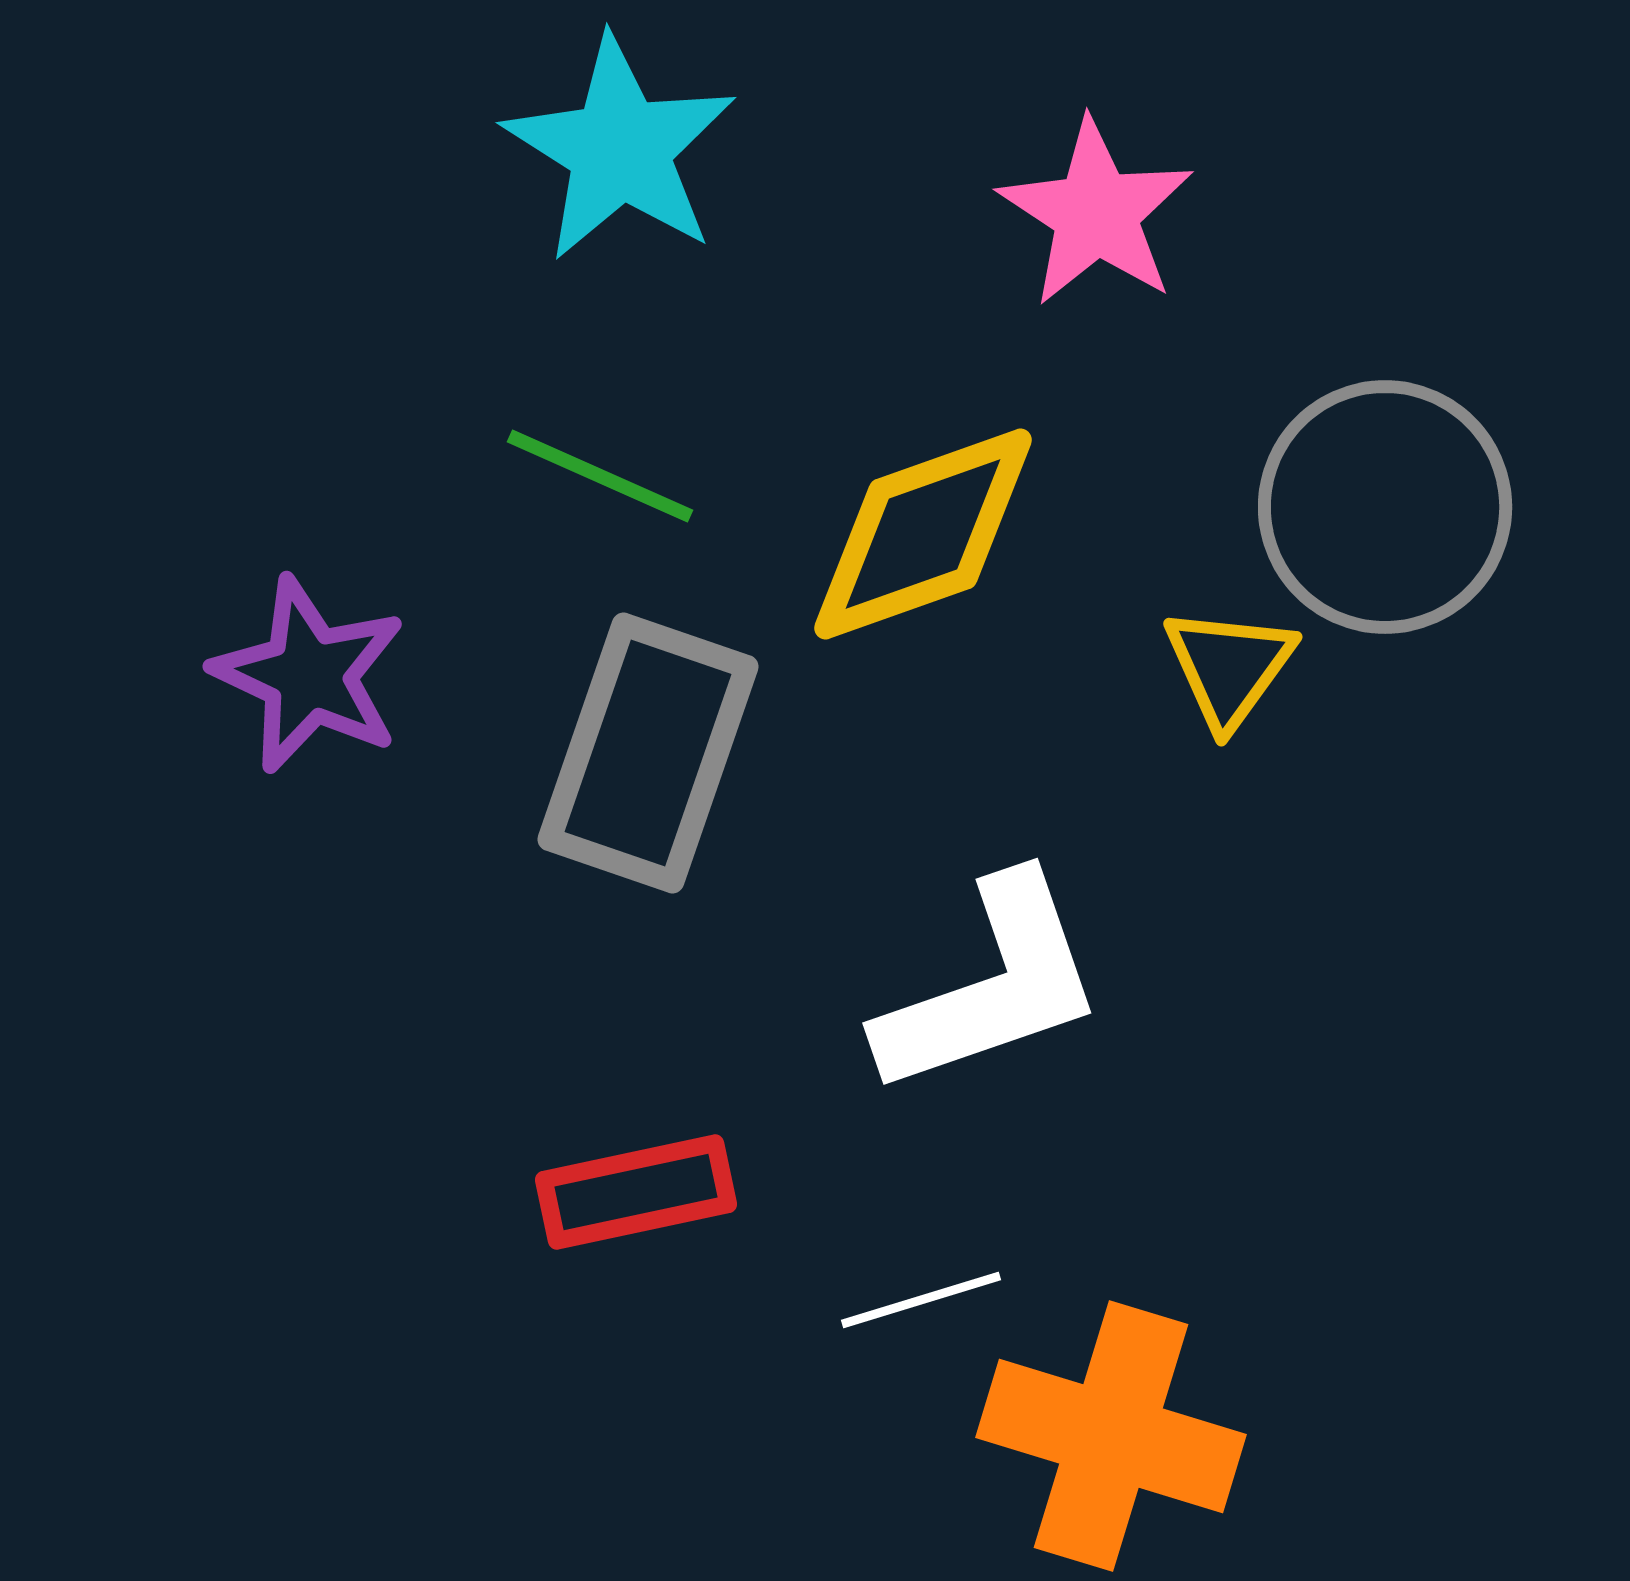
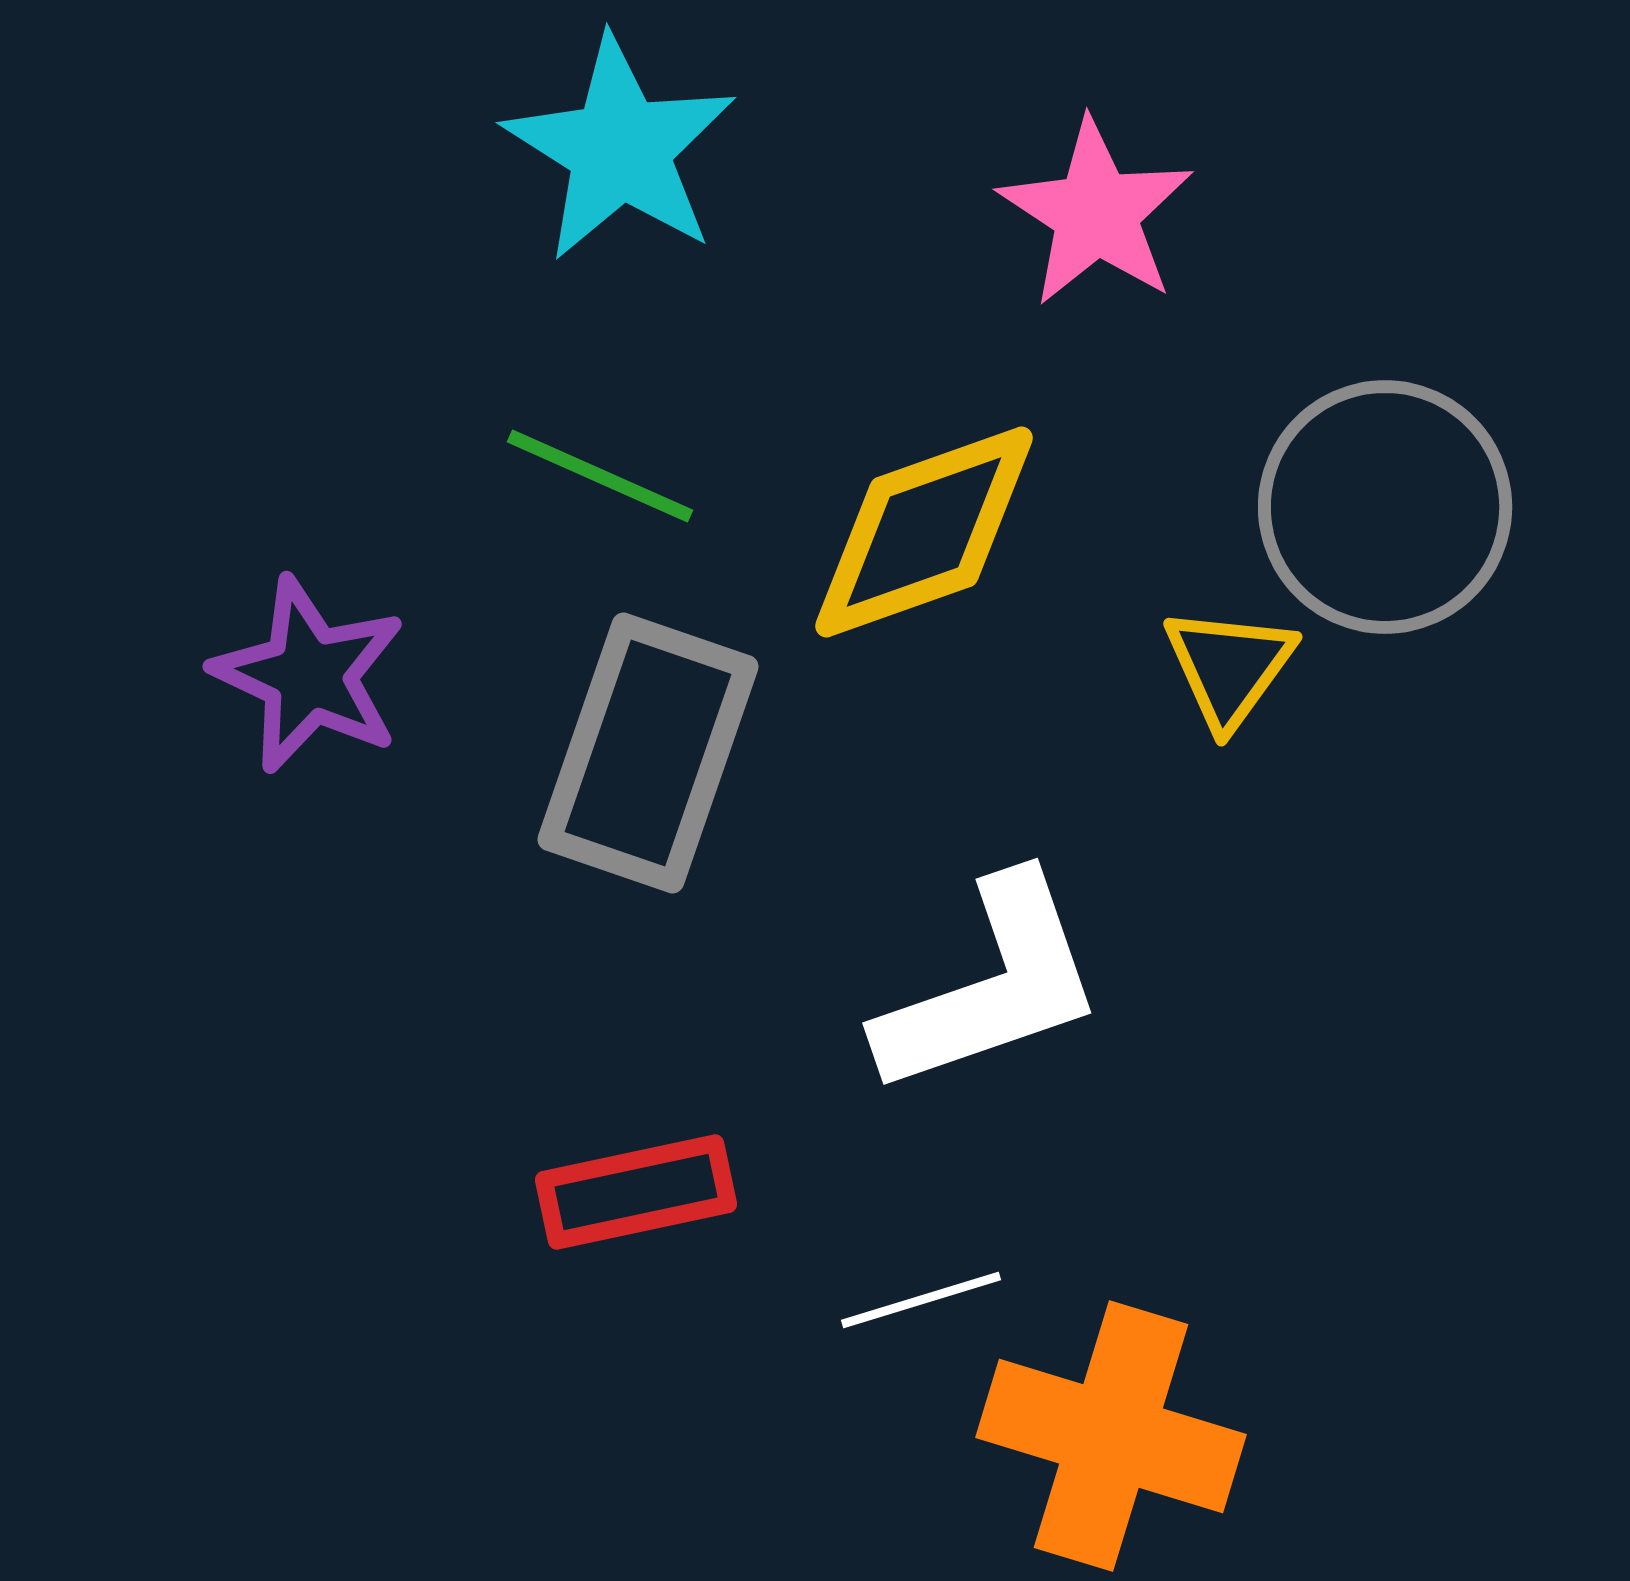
yellow diamond: moved 1 px right, 2 px up
